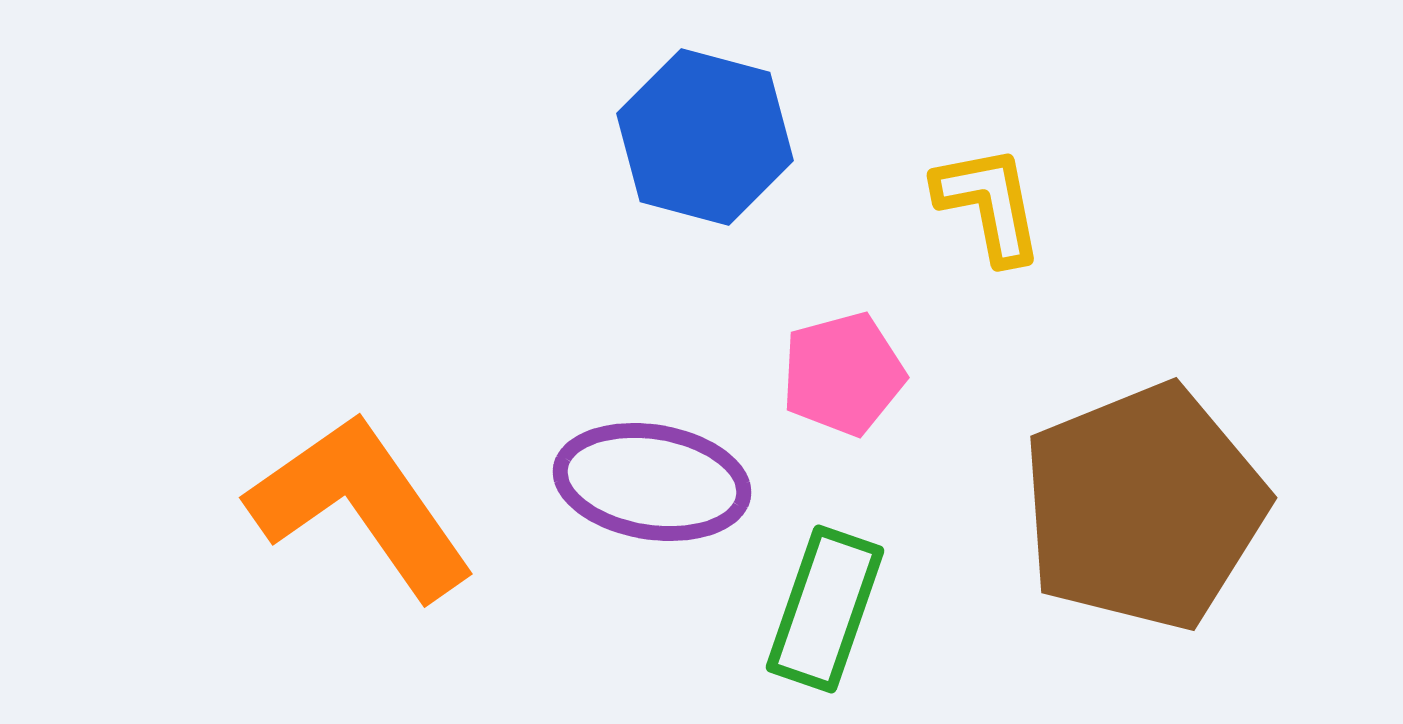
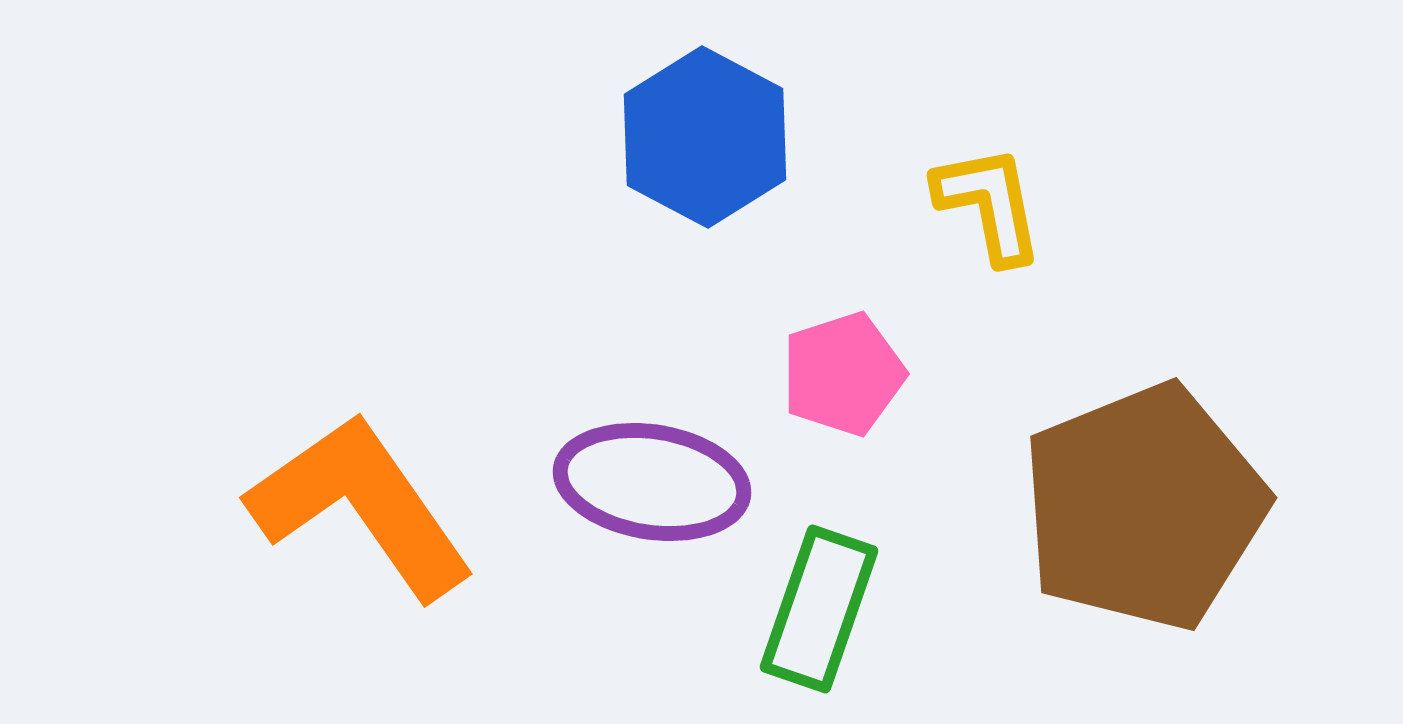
blue hexagon: rotated 13 degrees clockwise
pink pentagon: rotated 3 degrees counterclockwise
green rectangle: moved 6 px left
